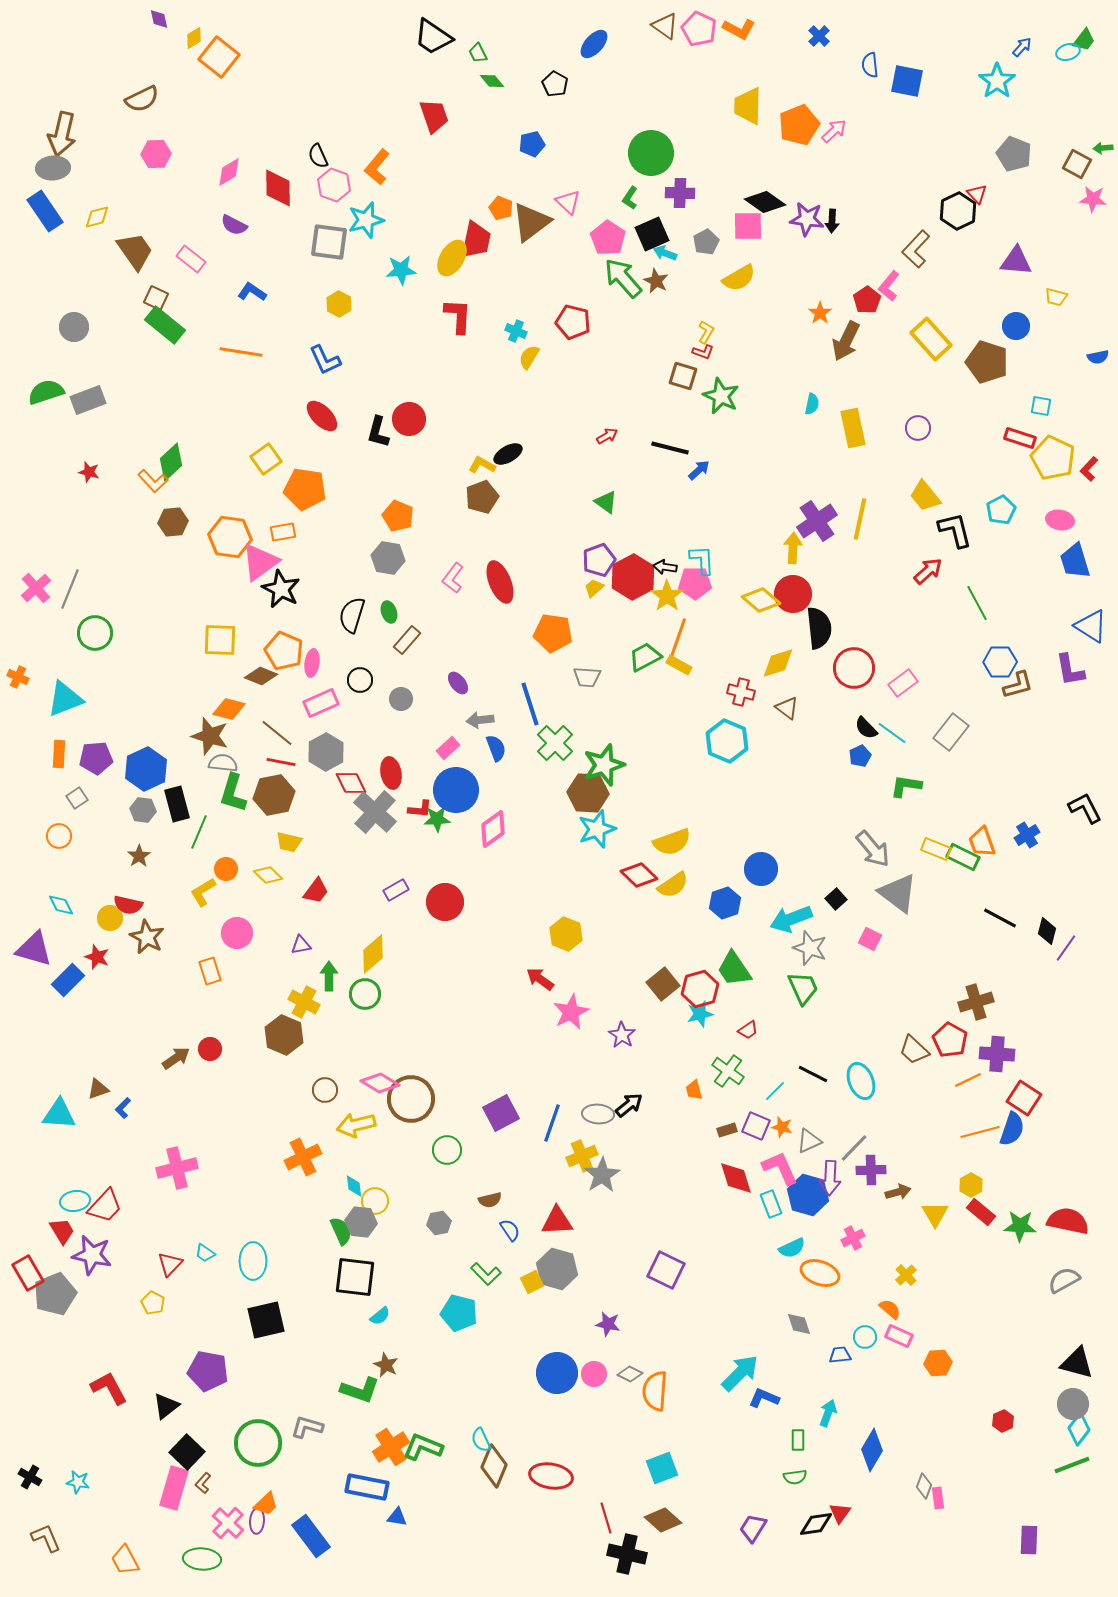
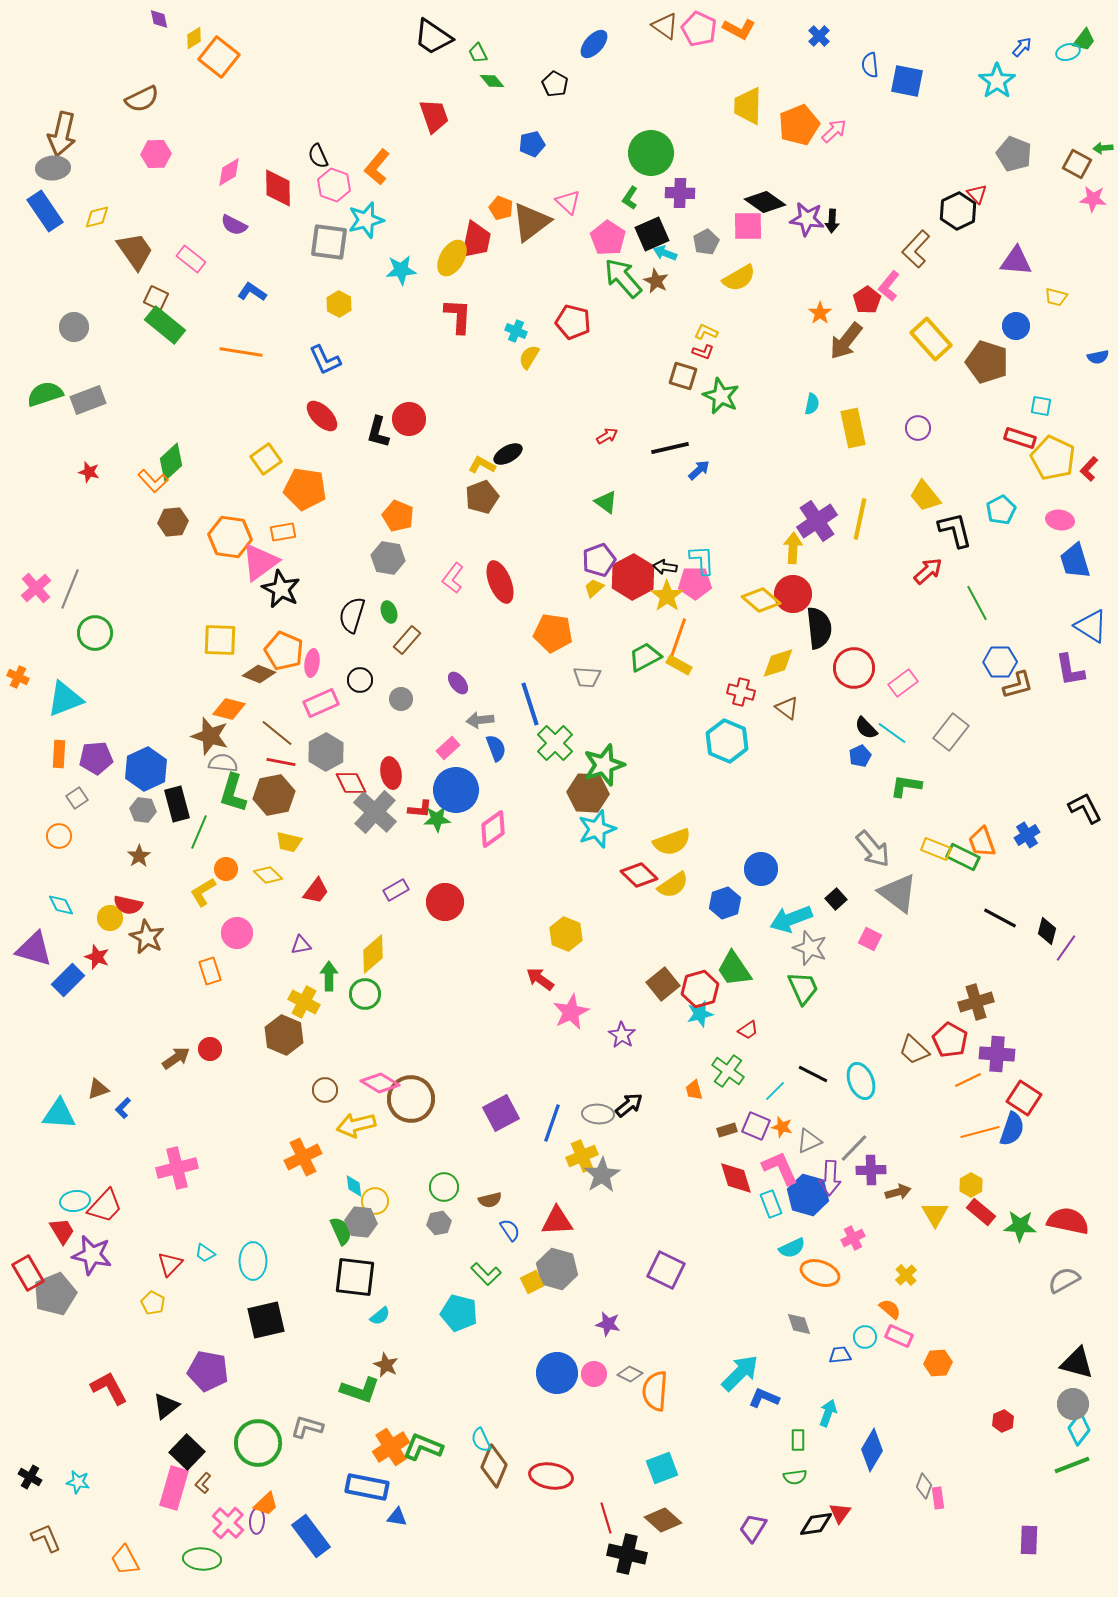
yellow L-shape at (706, 332): rotated 95 degrees counterclockwise
brown arrow at (846, 341): rotated 12 degrees clockwise
green semicircle at (46, 392): moved 1 px left, 2 px down
black line at (670, 448): rotated 27 degrees counterclockwise
brown diamond at (261, 676): moved 2 px left, 2 px up
green circle at (447, 1150): moved 3 px left, 37 px down
